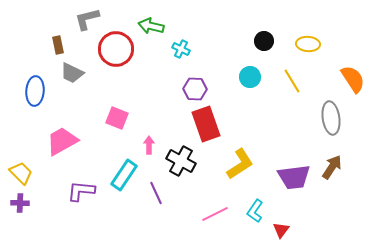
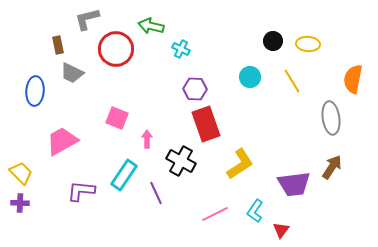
black circle: moved 9 px right
orange semicircle: rotated 136 degrees counterclockwise
pink arrow: moved 2 px left, 6 px up
purple trapezoid: moved 7 px down
